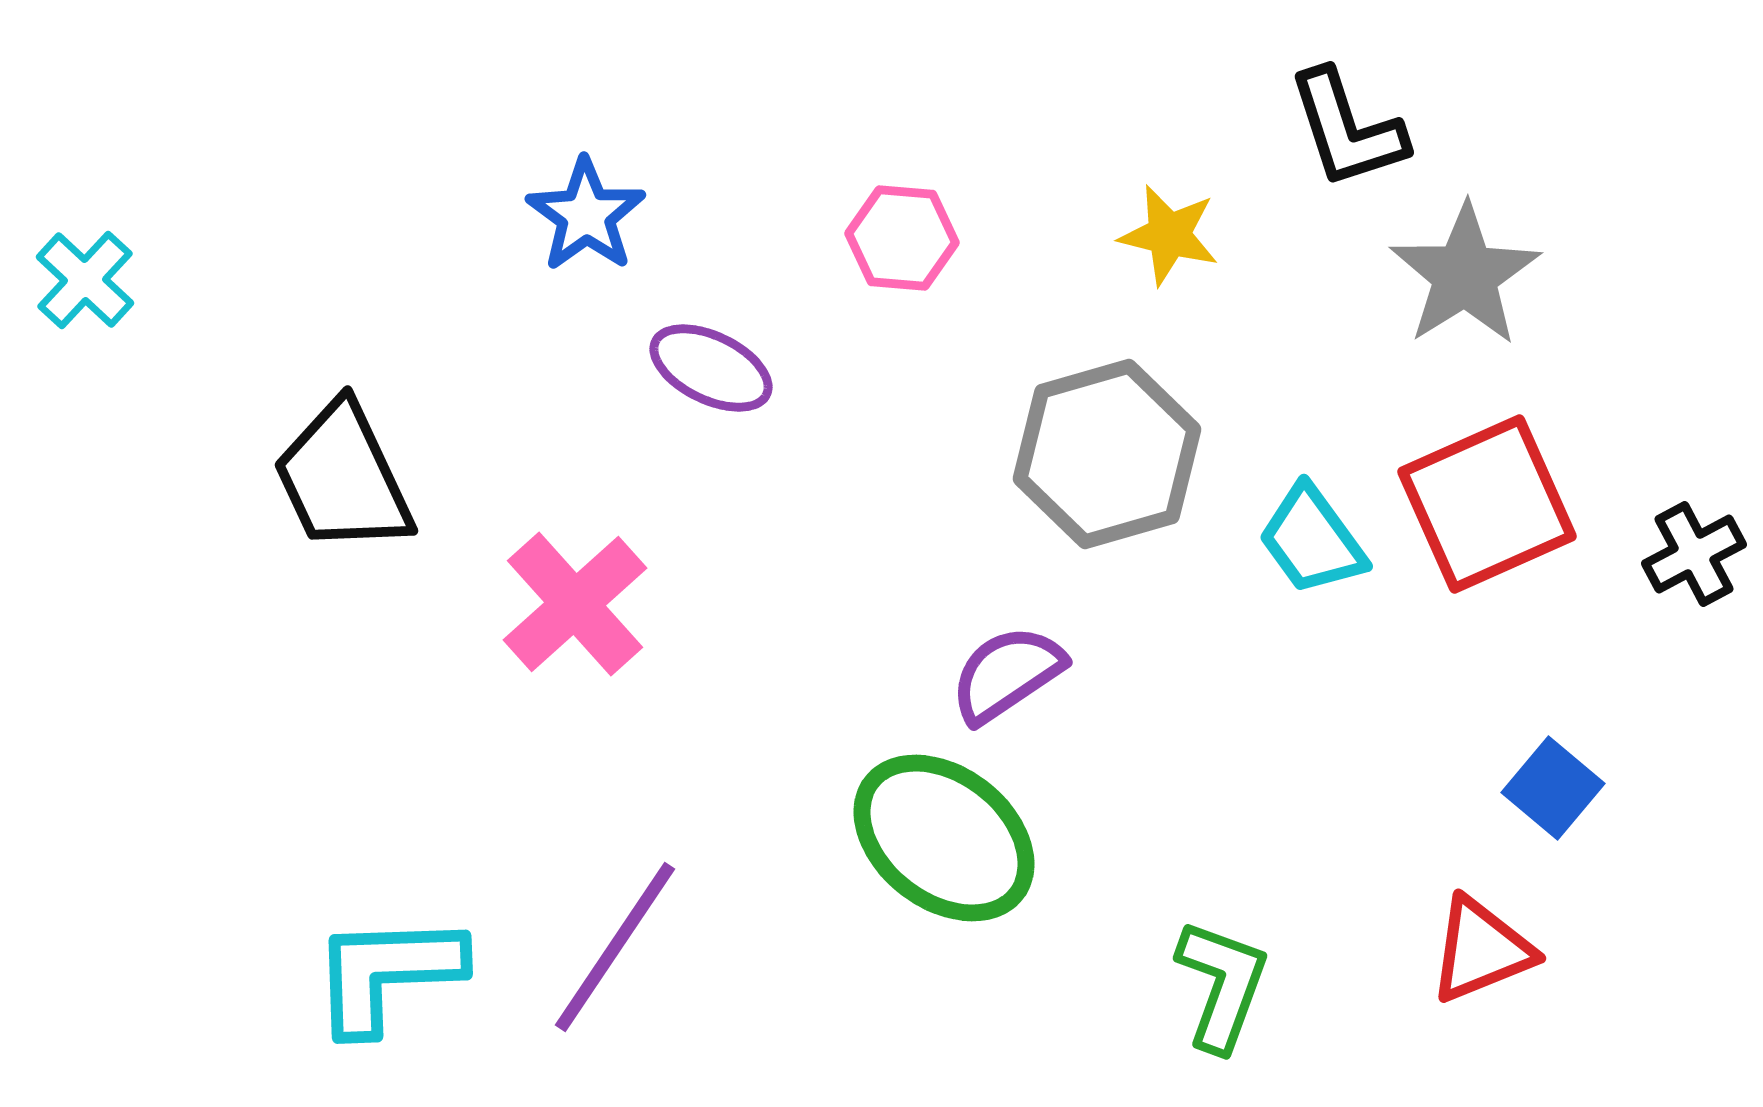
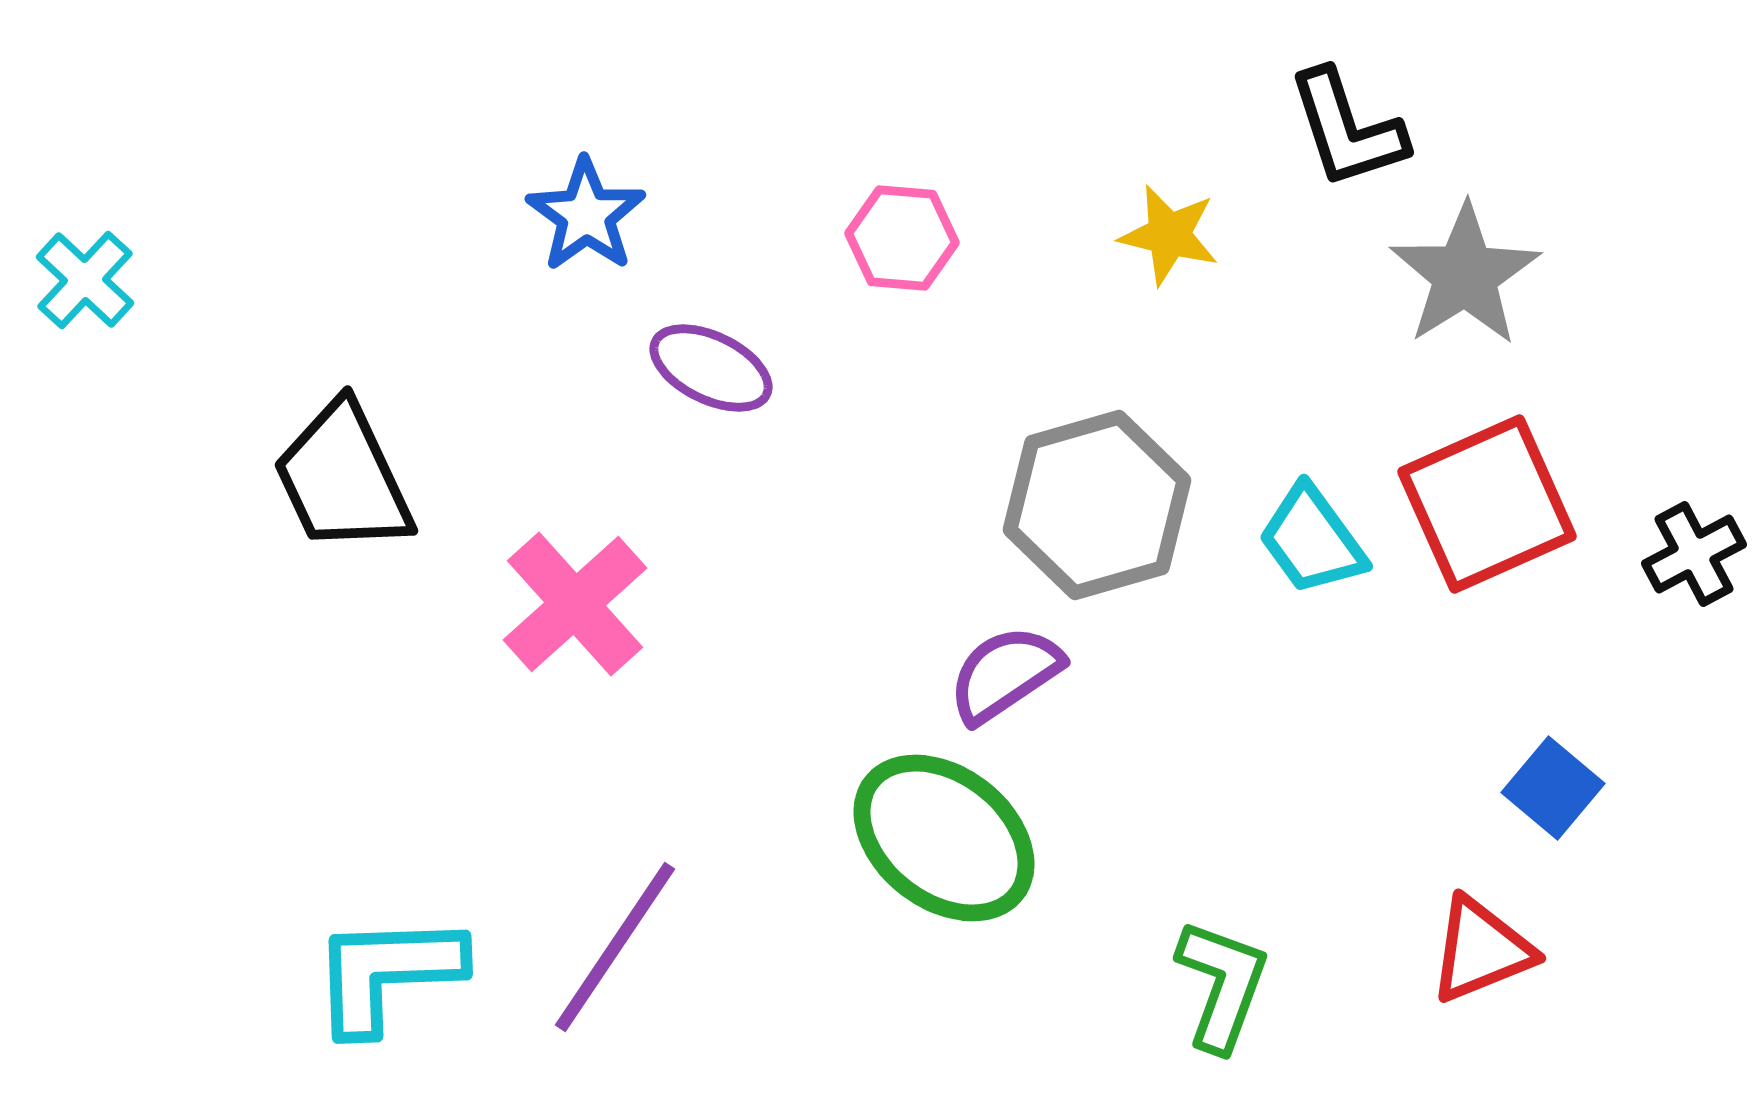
gray hexagon: moved 10 px left, 51 px down
purple semicircle: moved 2 px left
